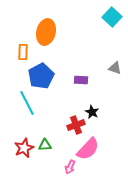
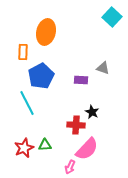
gray triangle: moved 12 px left
red cross: rotated 24 degrees clockwise
pink semicircle: moved 1 px left
